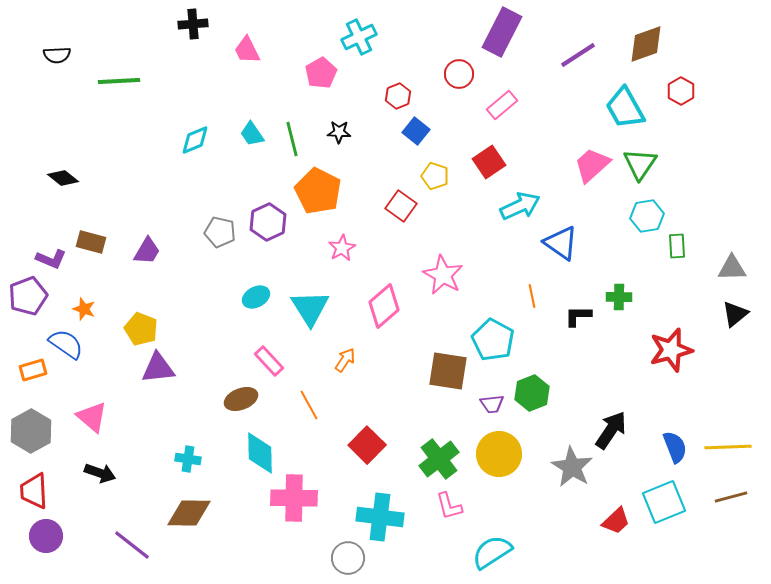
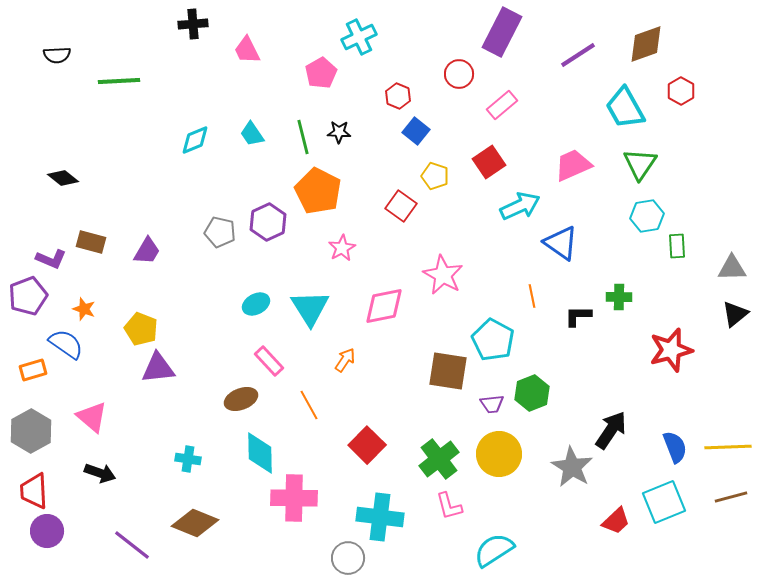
red hexagon at (398, 96): rotated 15 degrees counterclockwise
green line at (292, 139): moved 11 px right, 2 px up
pink trapezoid at (592, 165): moved 19 px left; rotated 18 degrees clockwise
cyan ellipse at (256, 297): moved 7 px down
pink diamond at (384, 306): rotated 30 degrees clockwise
brown diamond at (189, 513): moved 6 px right, 10 px down; rotated 21 degrees clockwise
purple circle at (46, 536): moved 1 px right, 5 px up
cyan semicircle at (492, 552): moved 2 px right, 2 px up
